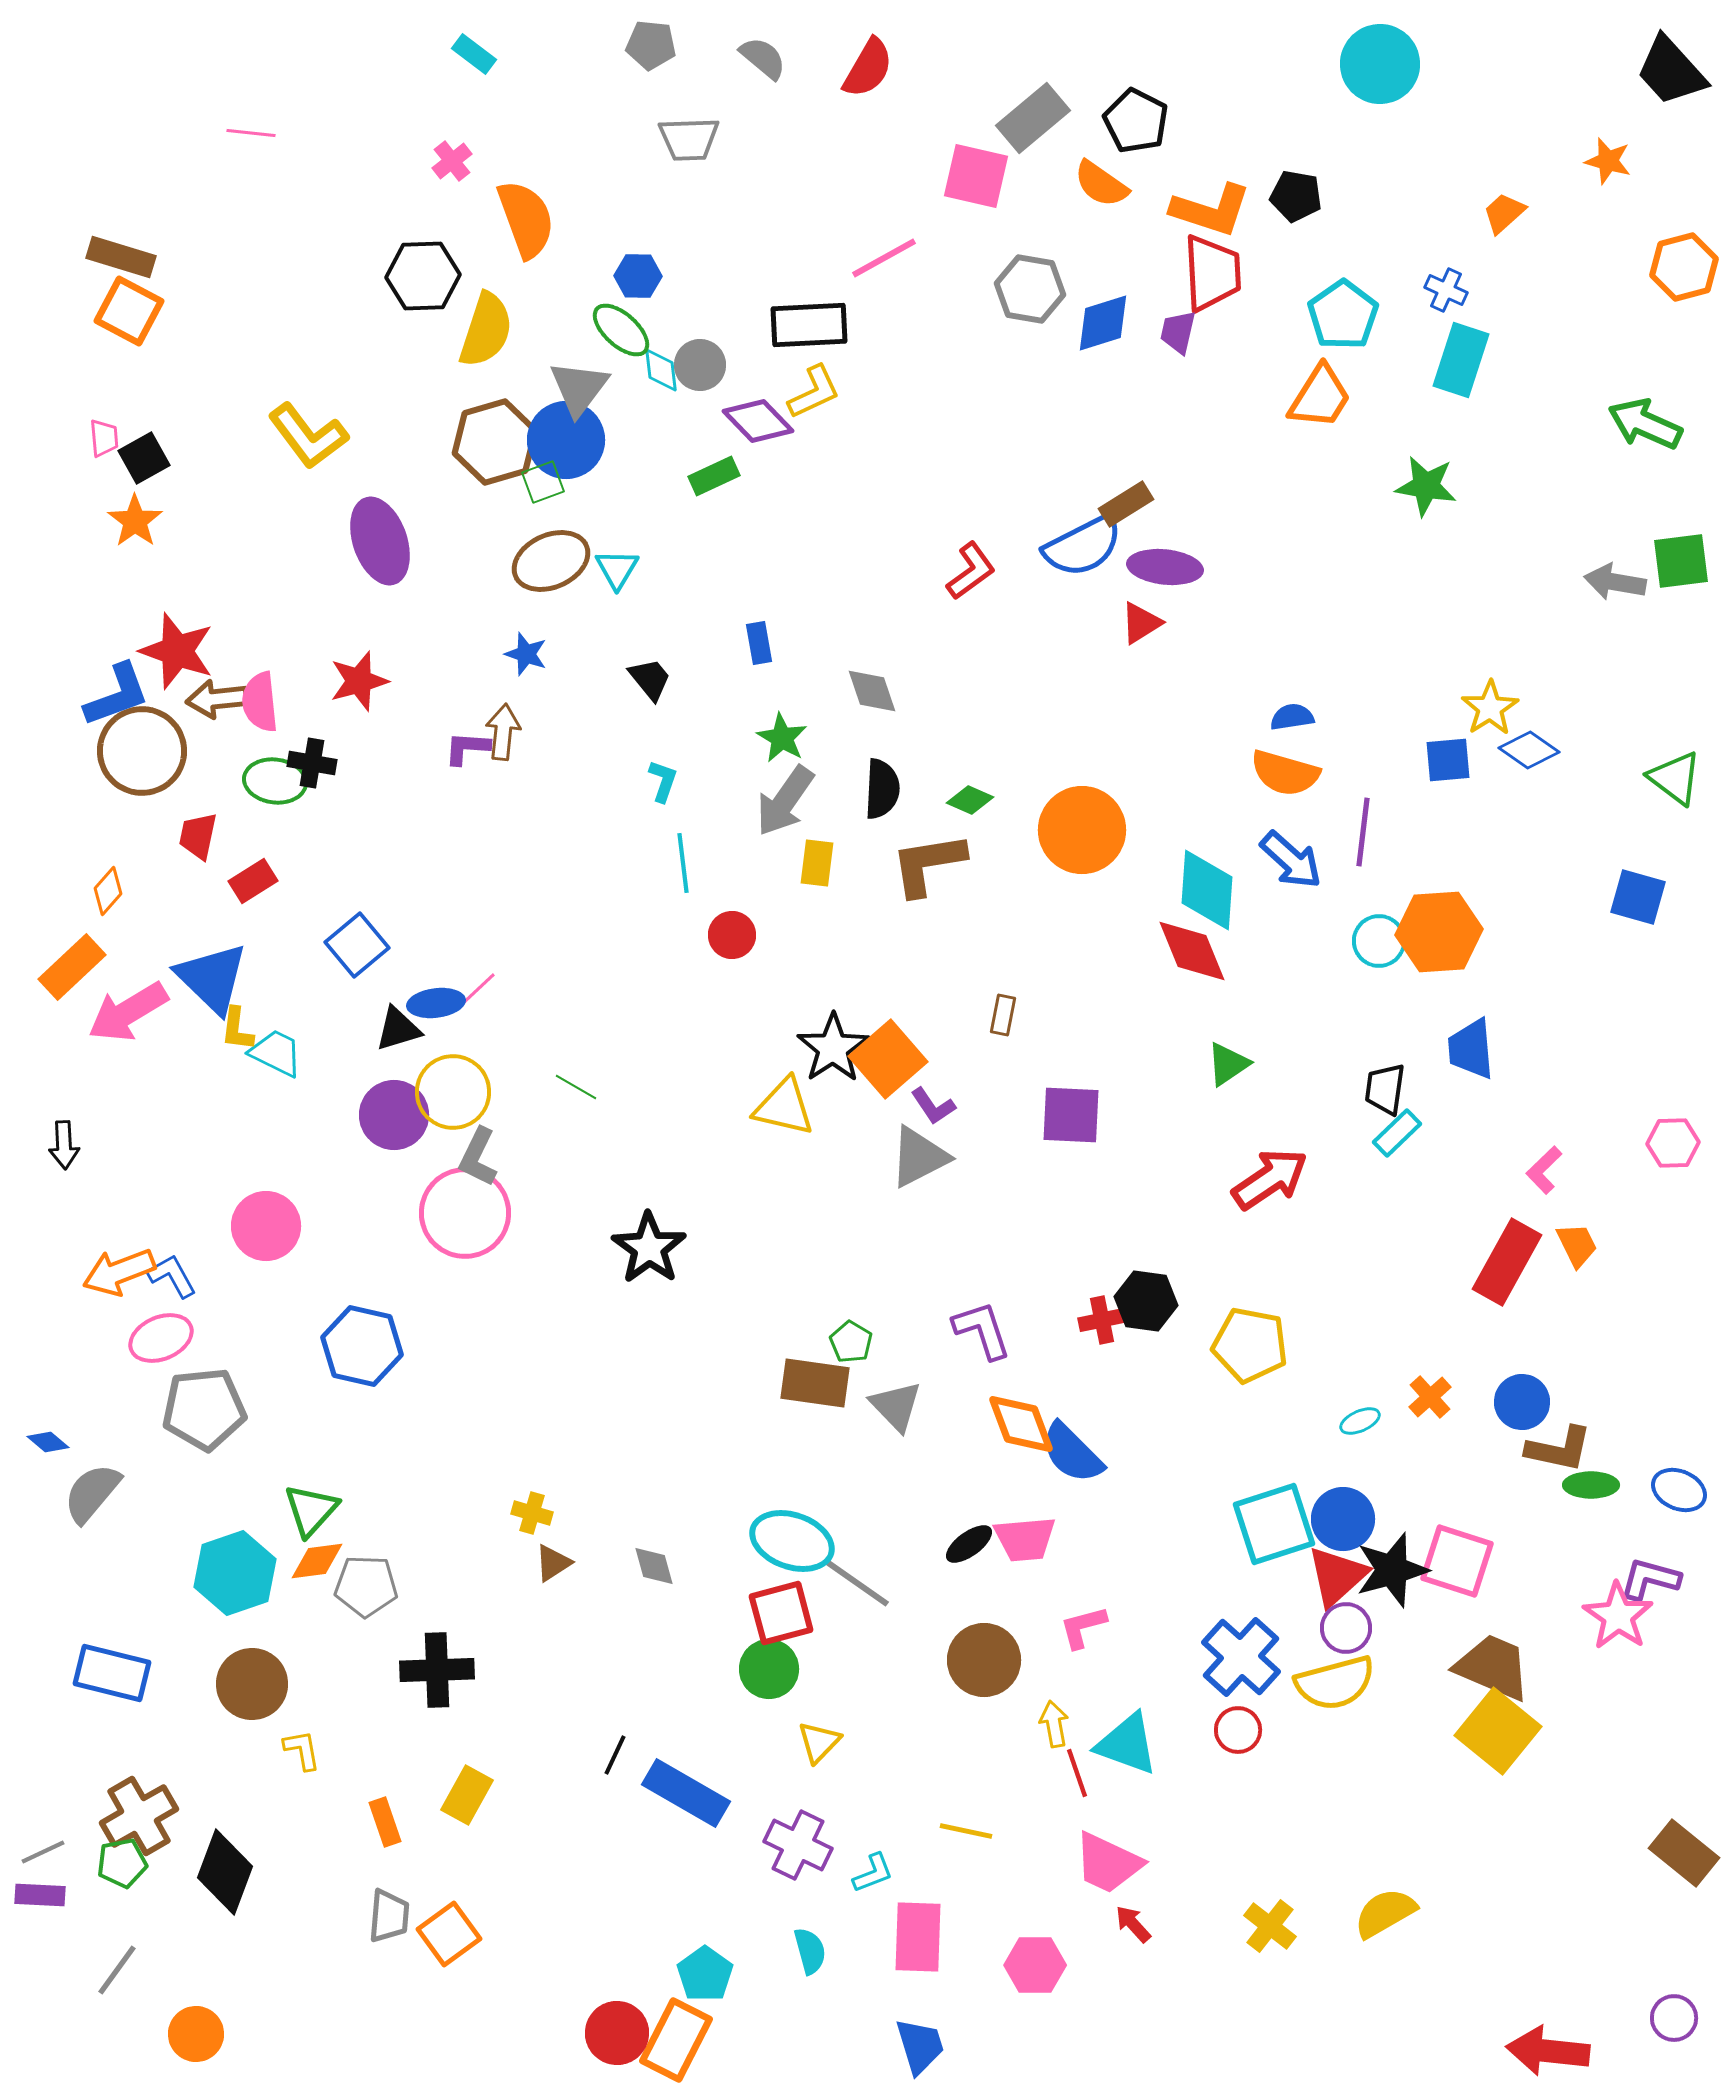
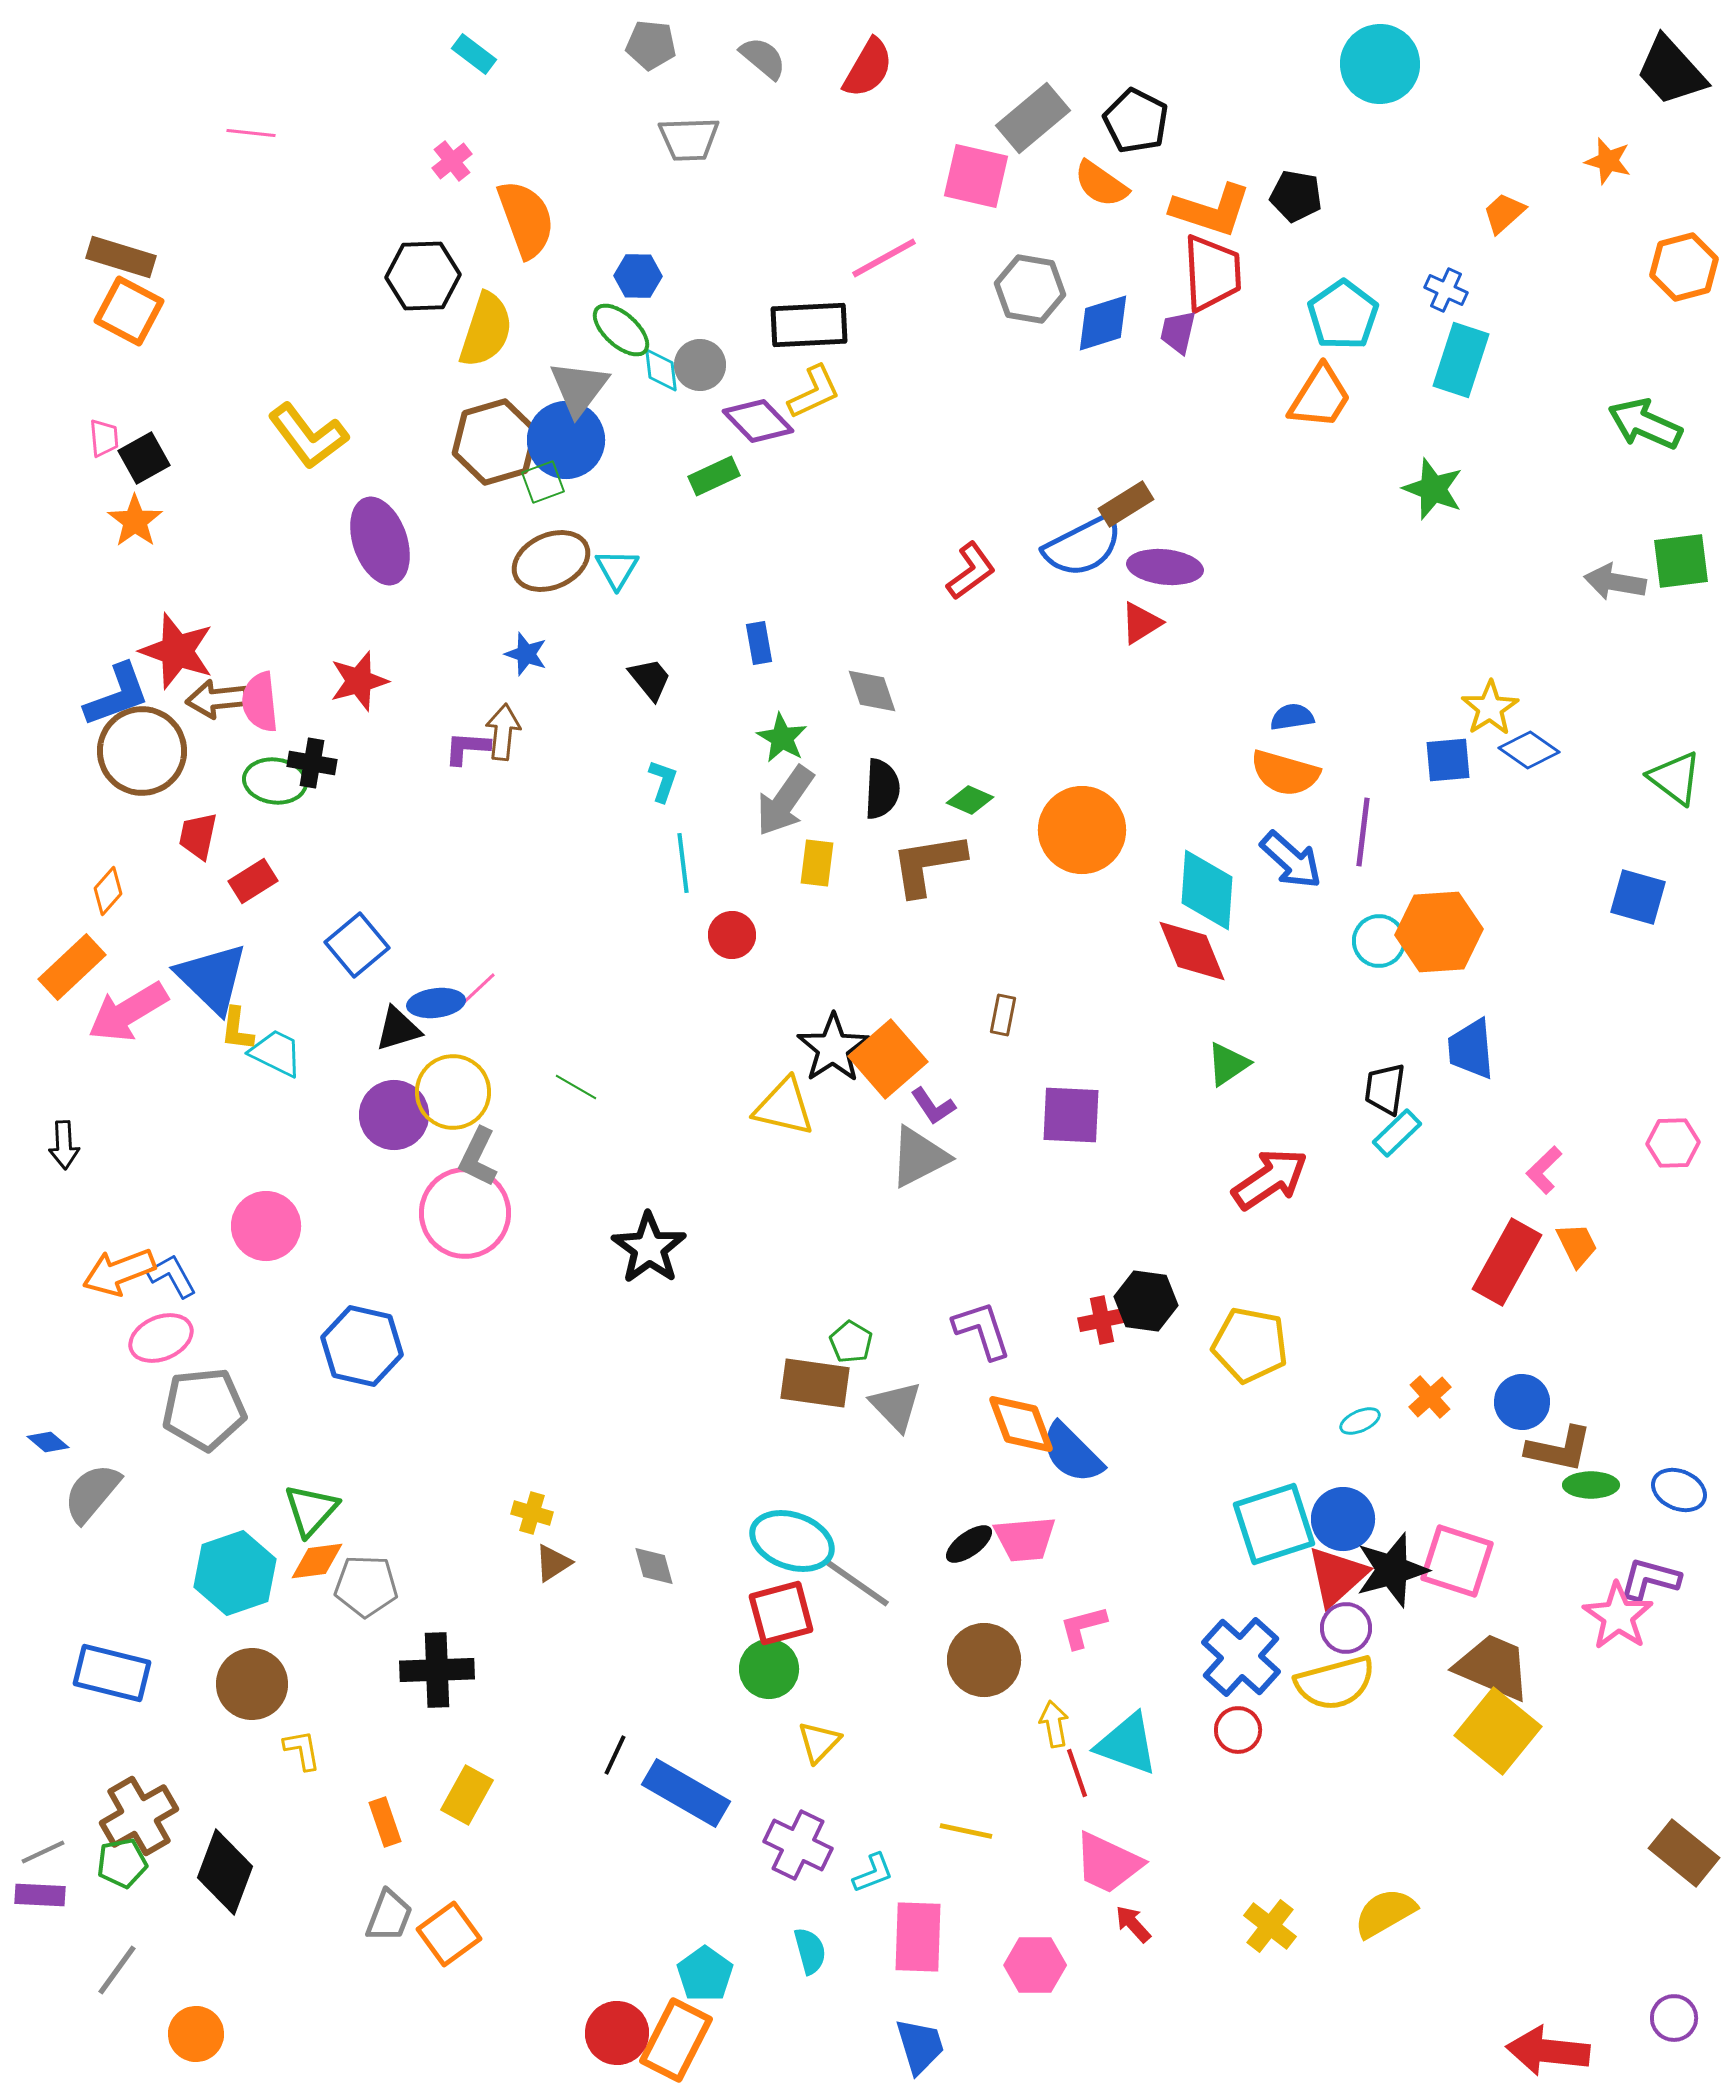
green star at (1426, 486): moved 7 px right, 3 px down; rotated 12 degrees clockwise
gray trapezoid at (389, 1916): rotated 16 degrees clockwise
